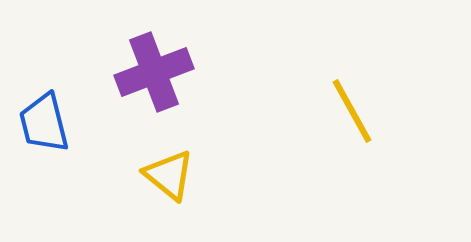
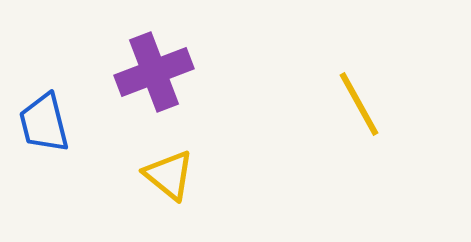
yellow line: moved 7 px right, 7 px up
